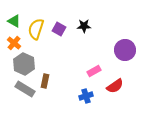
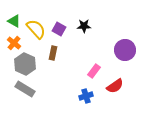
yellow semicircle: rotated 120 degrees clockwise
gray hexagon: moved 1 px right
pink rectangle: rotated 24 degrees counterclockwise
brown rectangle: moved 8 px right, 28 px up
